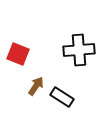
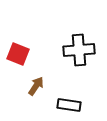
black rectangle: moved 7 px right, 8 px down; rotated 25 degrees counterclockwise
